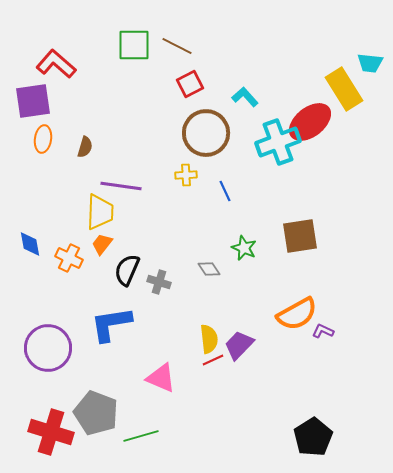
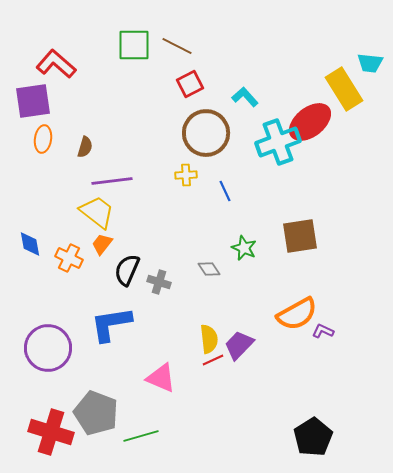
purple line: moved 9 px left, 5 px up; rotated 15 degrees counterclockwise
yellow trapezoid: moved 3 px left; rotated 54 degrees counterclockwise
